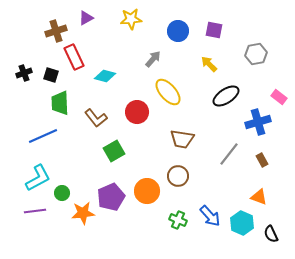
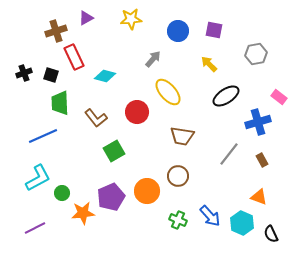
brown trapezoid: moved 3 px up
purple line: moved 17 px down; rotated 20 degrees counterclockwise
